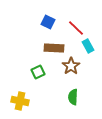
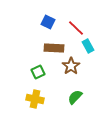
green semicircle: moved 2 px right; rotated 42 degrees clockwise
yellow cross: moved 15 px right, 2 px up
